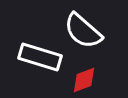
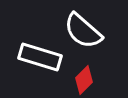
red diamond: rotated 24 degrees counterclockwise
